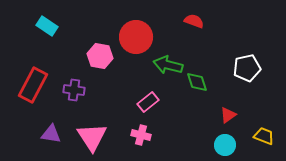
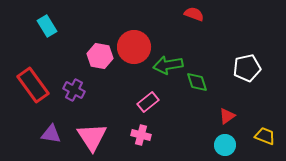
red semicircle: moved 7 px up
cyan rectangle: rotated 25 degrees clockwise
red circle: moved 2 px left, 10 px down
green arrow: rotated 24 degrees counterclockwise
red rectangle: rotated 64 degrees counterclockwise
purple cross: rotated 20 degrees clockwise
red triangle: moved 1 px left, 1 px down
yellow trapezoid: moved 1 px right
